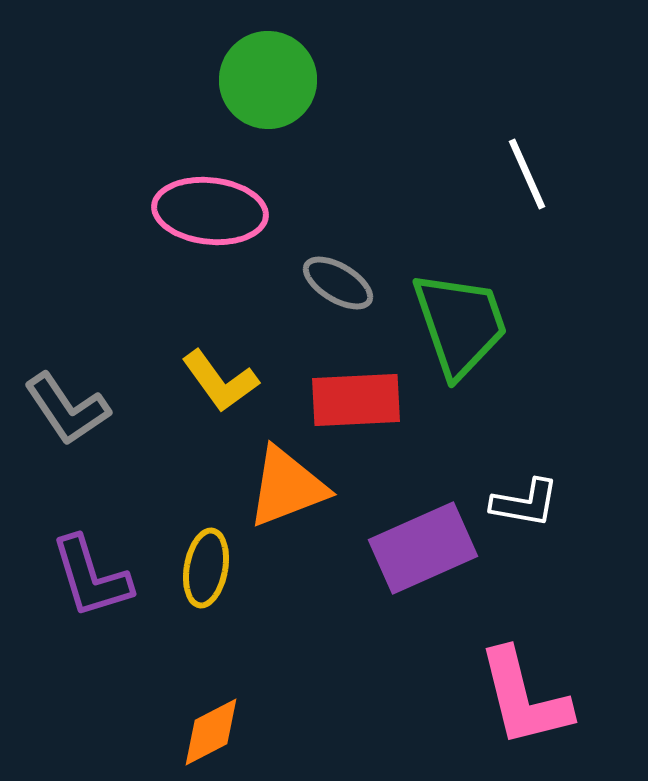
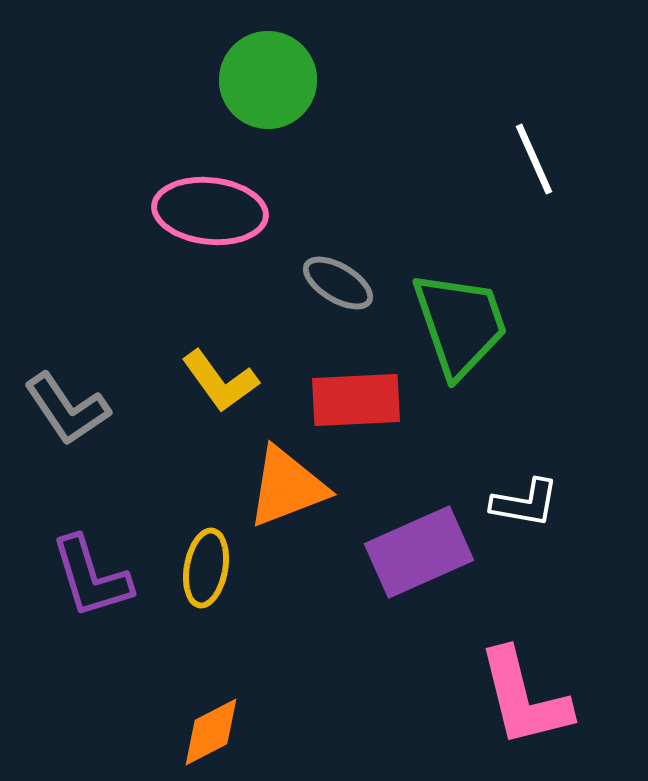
white line: moved 7 px right, 15 px up
purple rectangle: moved 4 px left, 4 px down
